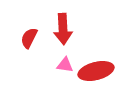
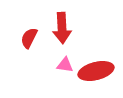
red arrow: moved 1 px left, 1 px up
